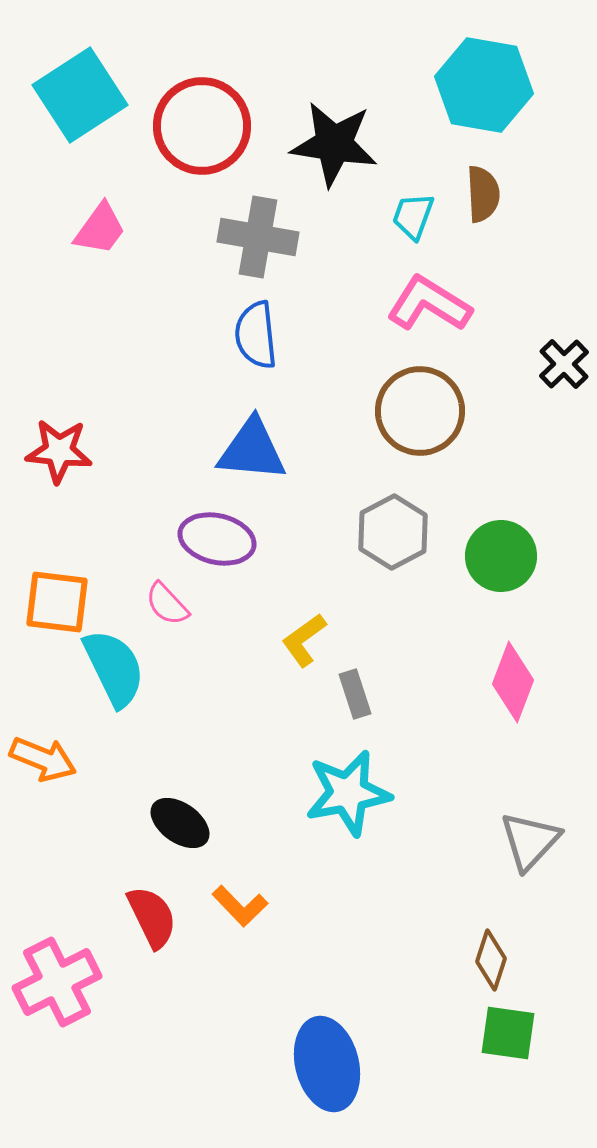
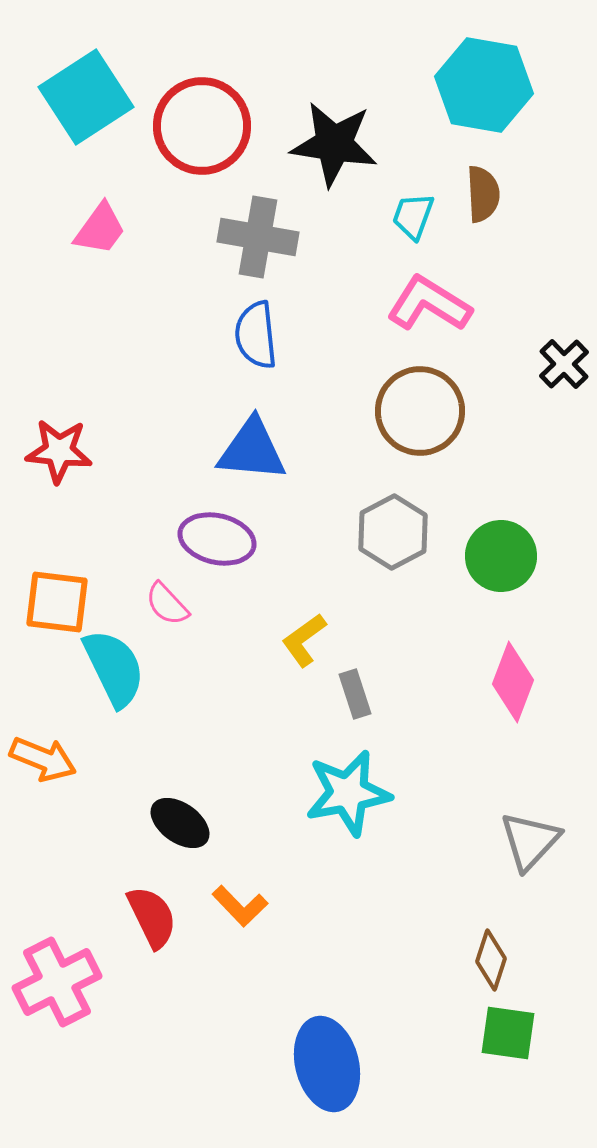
cyan square: moved 6 px right, 2 px down
